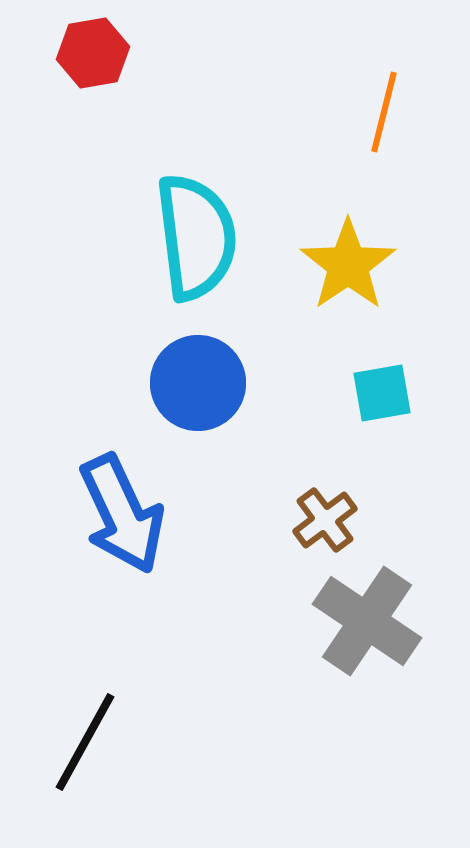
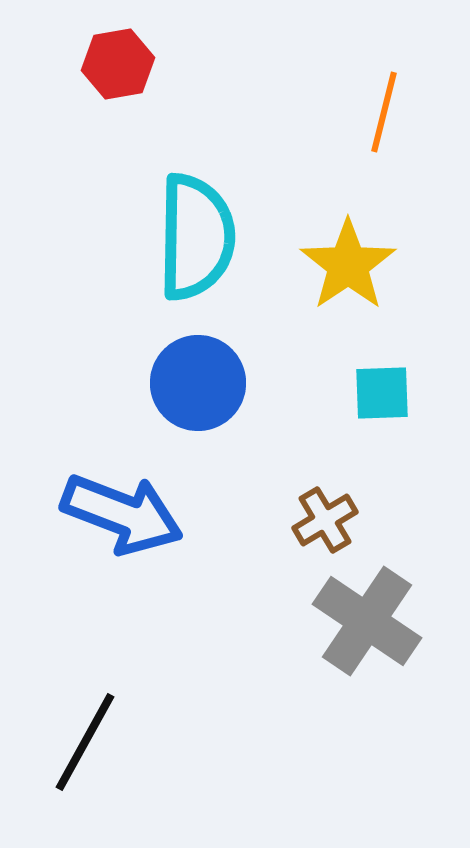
red hexagon: moved 25 px right, 11 px down
cyan semicircle: rotated 8 degrees clockwise
cyan square: rotated 8 degrees clockwise
blue arrow: rotated 44 degrees counterclockwise
brown cross: rotated 6 degrees clockwise
